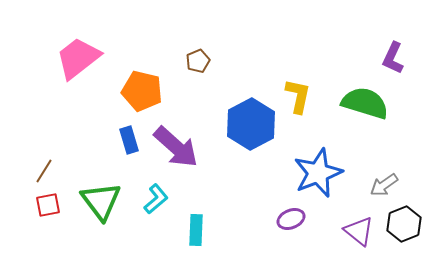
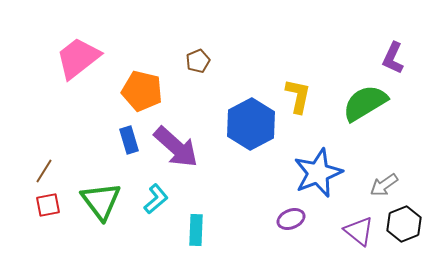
green semicircle: rotated 48 degrees counterclockwise
